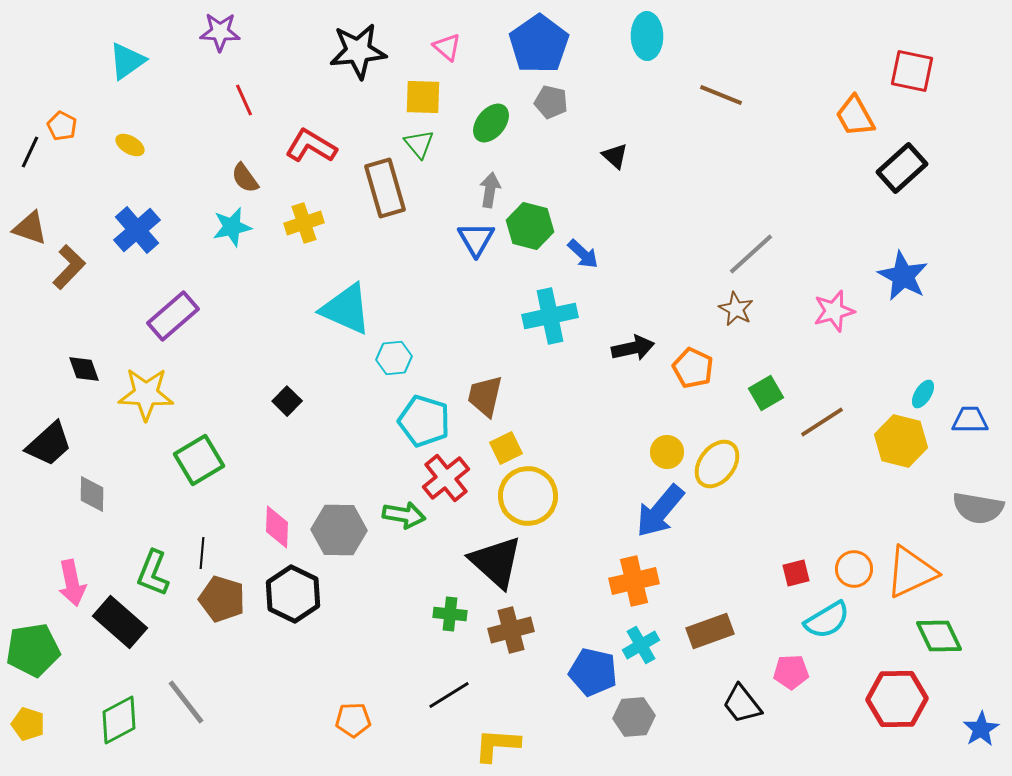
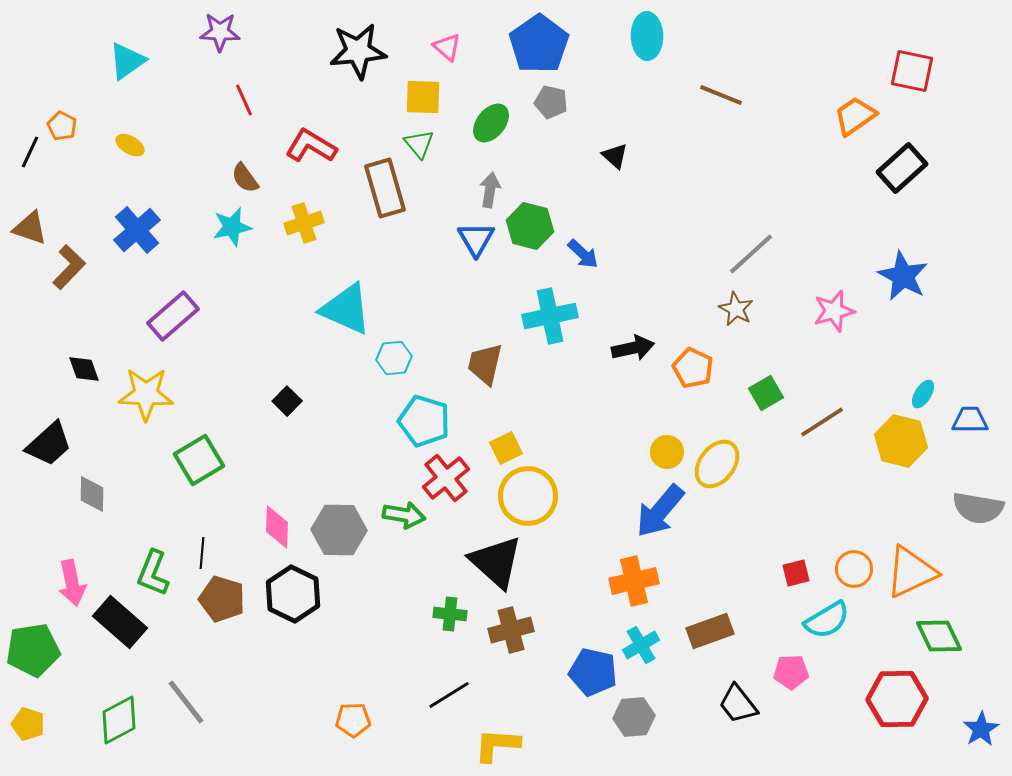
orange trapezoid at (855, 116): rotated 84 degrees clockwise
brown trapezoid at (485, 396): moved 32 px up
black trapezoid at (742, 704): moved 4 px left
